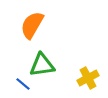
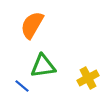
green triangle: moved 1 px right, 1 px down
blue line: moved 1 px left, 2 px down
